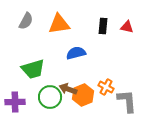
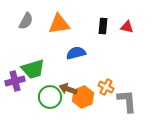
orange hexagon: moved 2 px down
purple cross: moved 21 px up; rotated 12 degrees counterclockwise
